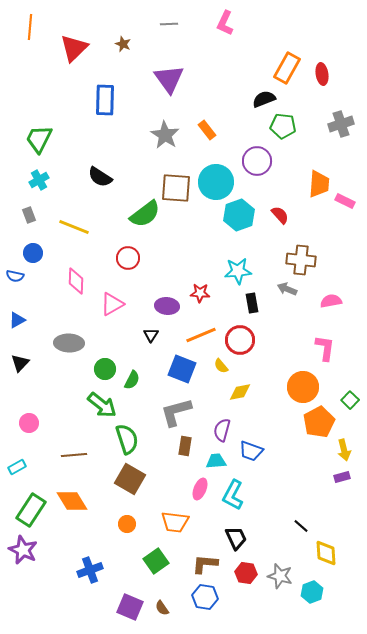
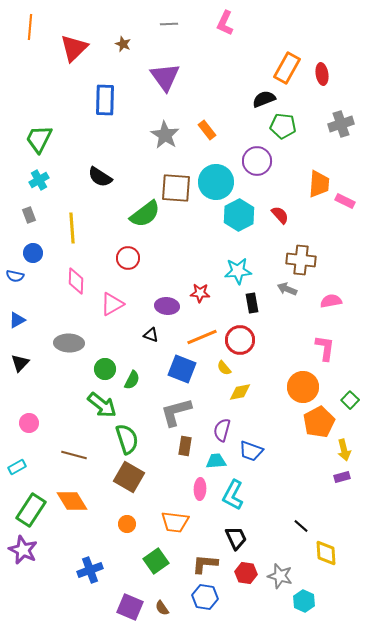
purple triangle at (169, 79): moved 4 px left, 2 px up
cyan hexagon at (239, 215): rotated 8 degrees counterclockwise
yellow line at (74, 227): moved 2 px left, 1 px down; rotated 64 degrees clockwise
black triangle at (151, 335): rotated 42 degrees counterclockwise
orange line at (201, 335): moved 1 px right, 2 px down
yellow semicircle at (221, 366): moved 3 px right, 2 px down
brown line at (74, 455): rotated 20 degrees clockwise
brown square at (130, 479): moved 1 px left, 2 px up
pink ellipse at (200, 489): rotated 20 degrees counterclockwise
cyan hexagon at (312, 592): moved 8 px left, 9 px down; rotated 15 degrees counterclockwise
